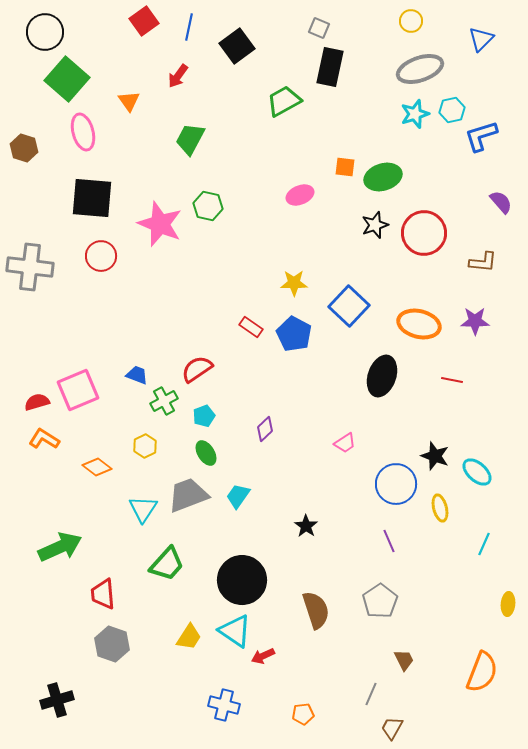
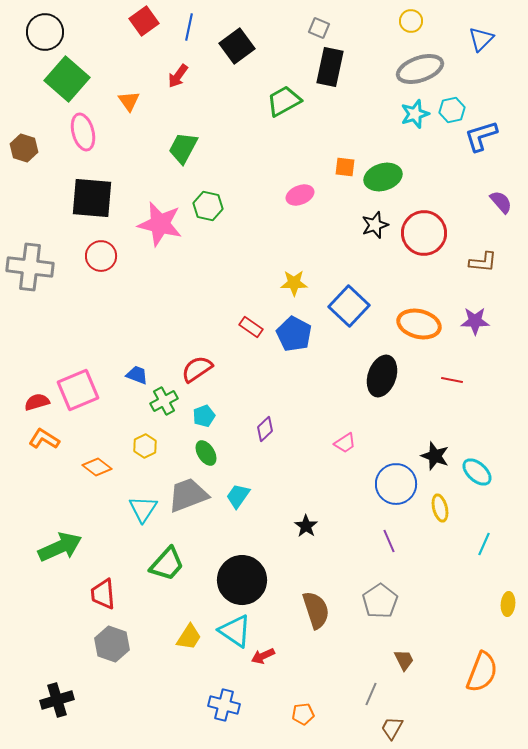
green trapezoid at (190, 139): moved 7 px left, 9 px down
pink star at (160, 224): rotated 9 degrees counterclockwise
